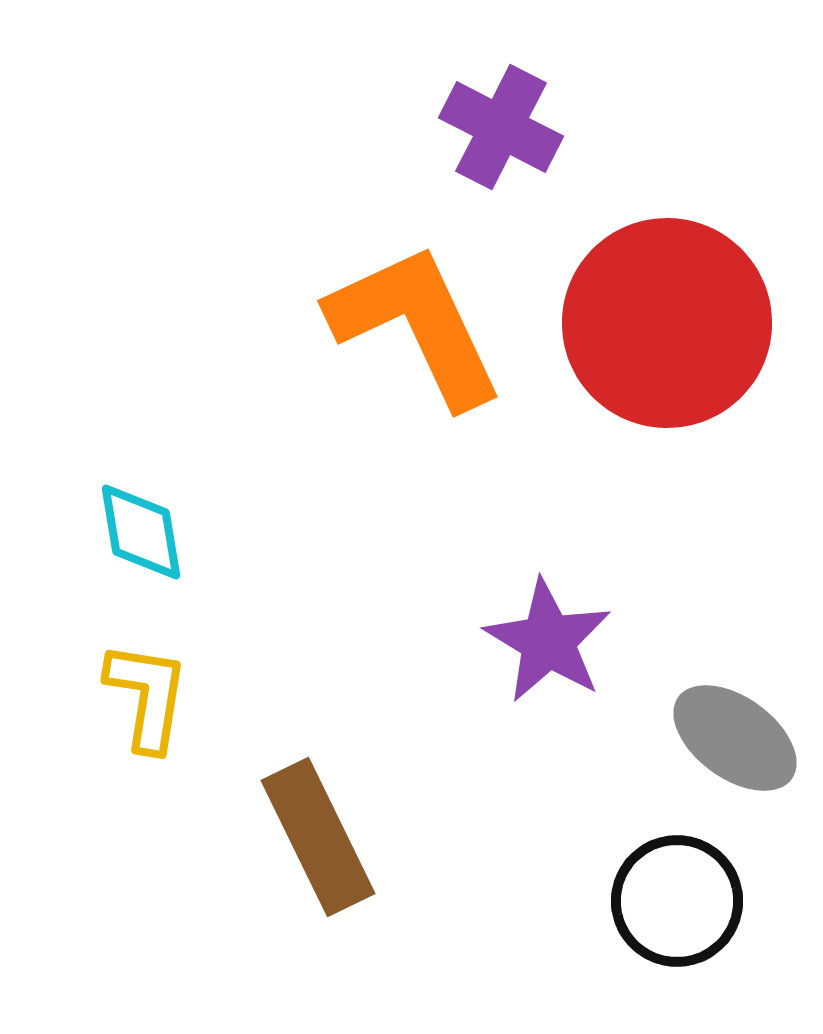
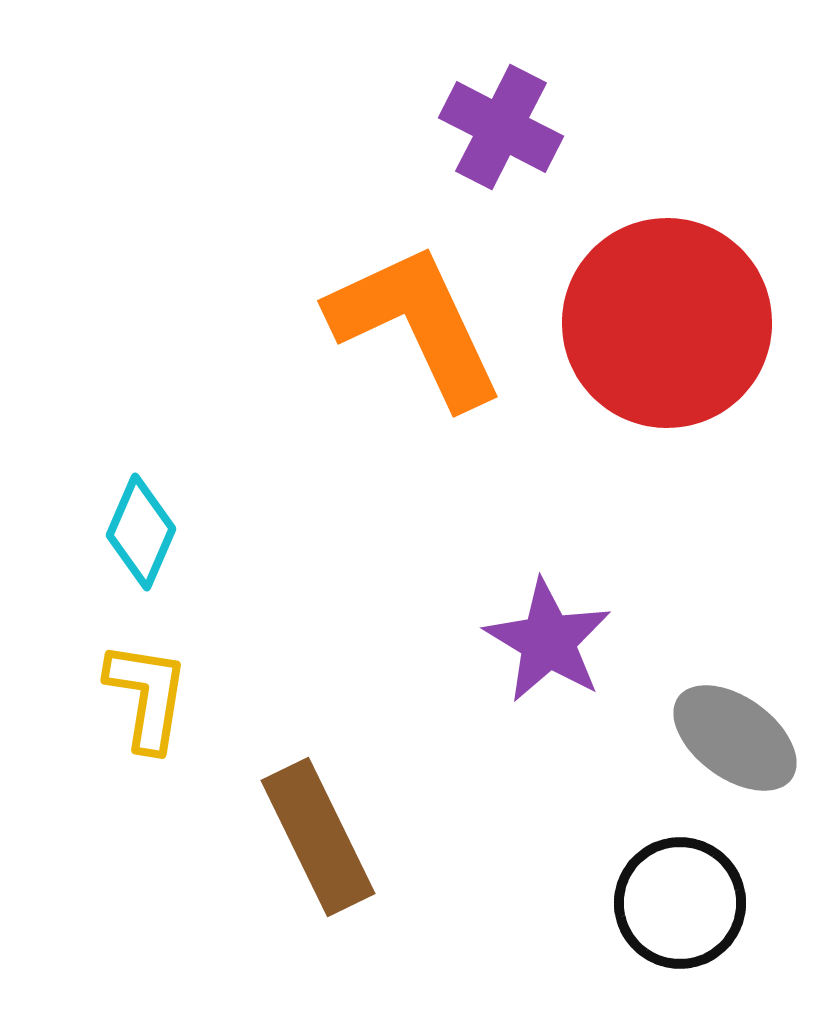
cyan diamond: rotated 33 degrees clockwise
black circle: moved 3 px right, 2 px down
